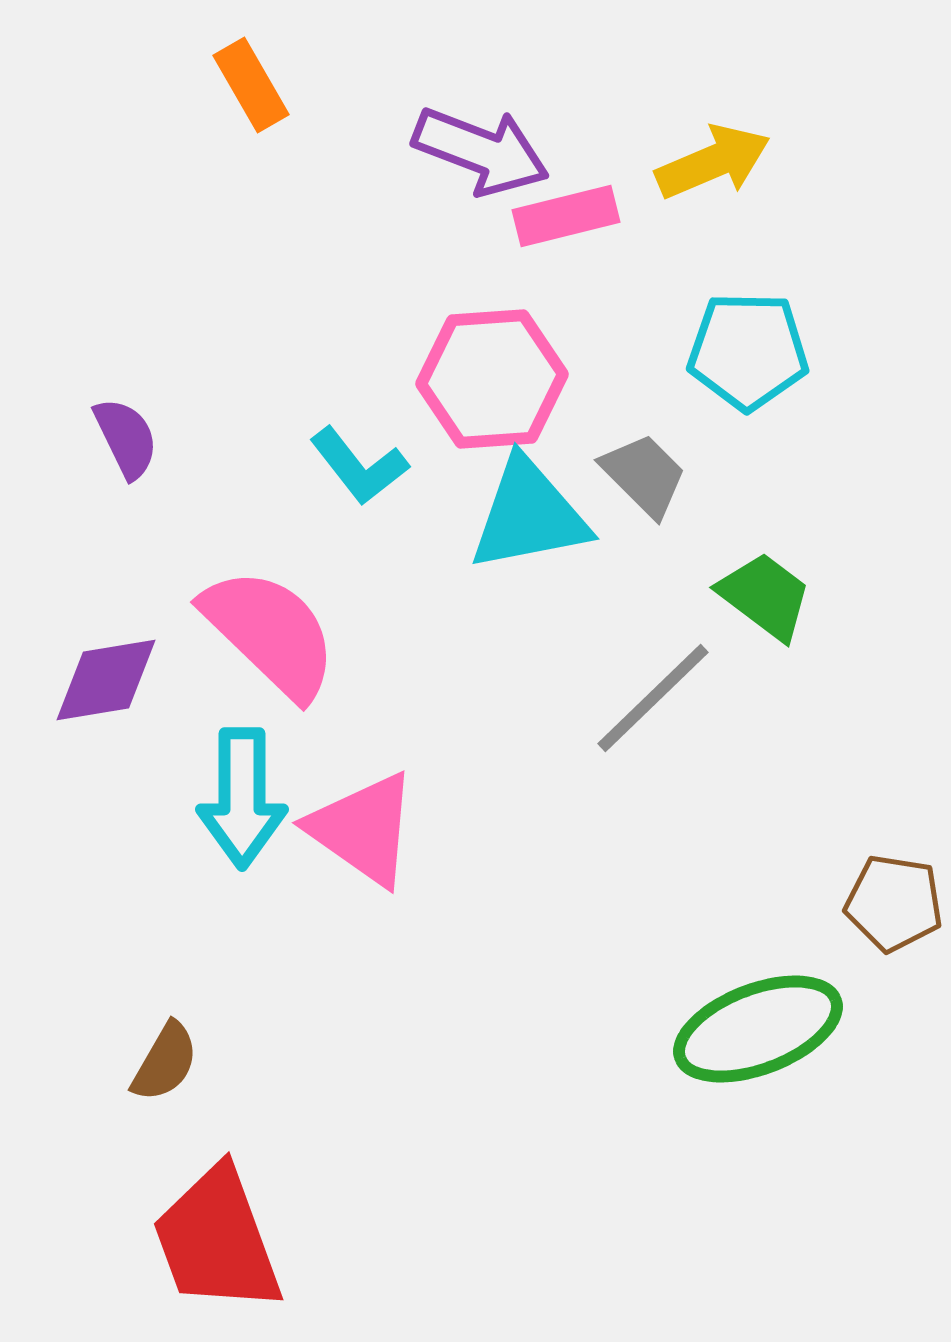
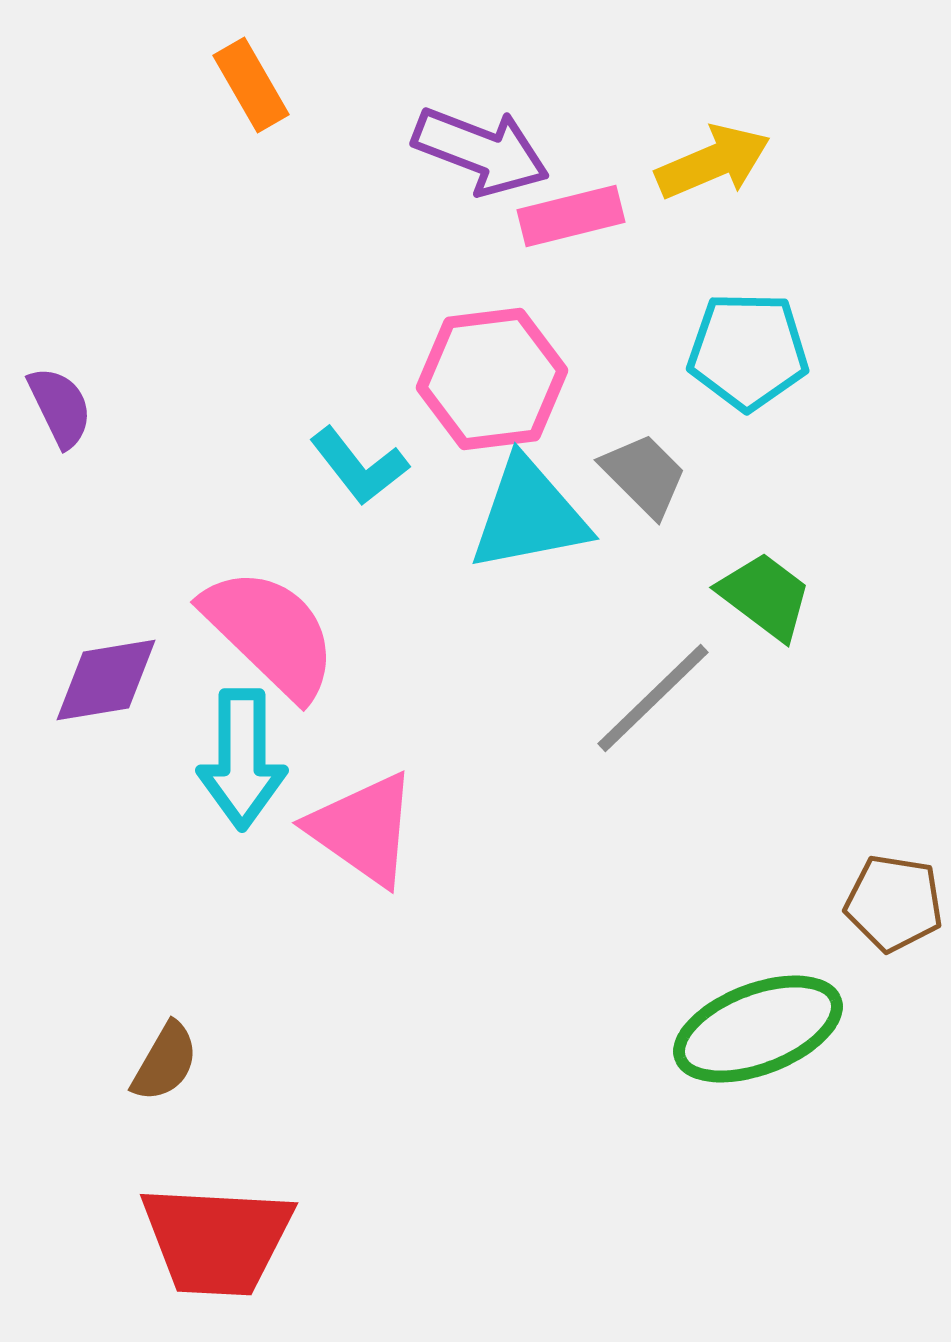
pink rectangle: moved 5 px right
pink hexagon: rotated 3 degrees counterclockwise
purple semicircle: moved 66 px left, 31 px up
cyan arrow: moved 39 px up
red trapezoid: rotated 67 degrees counterclockwise
